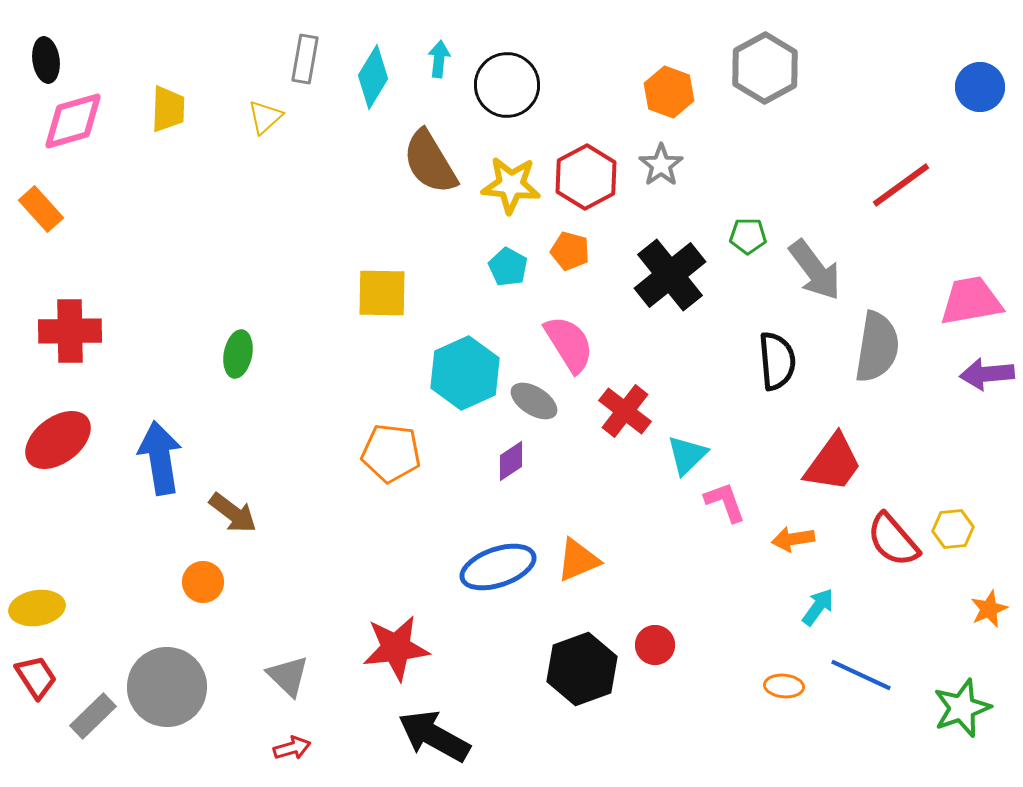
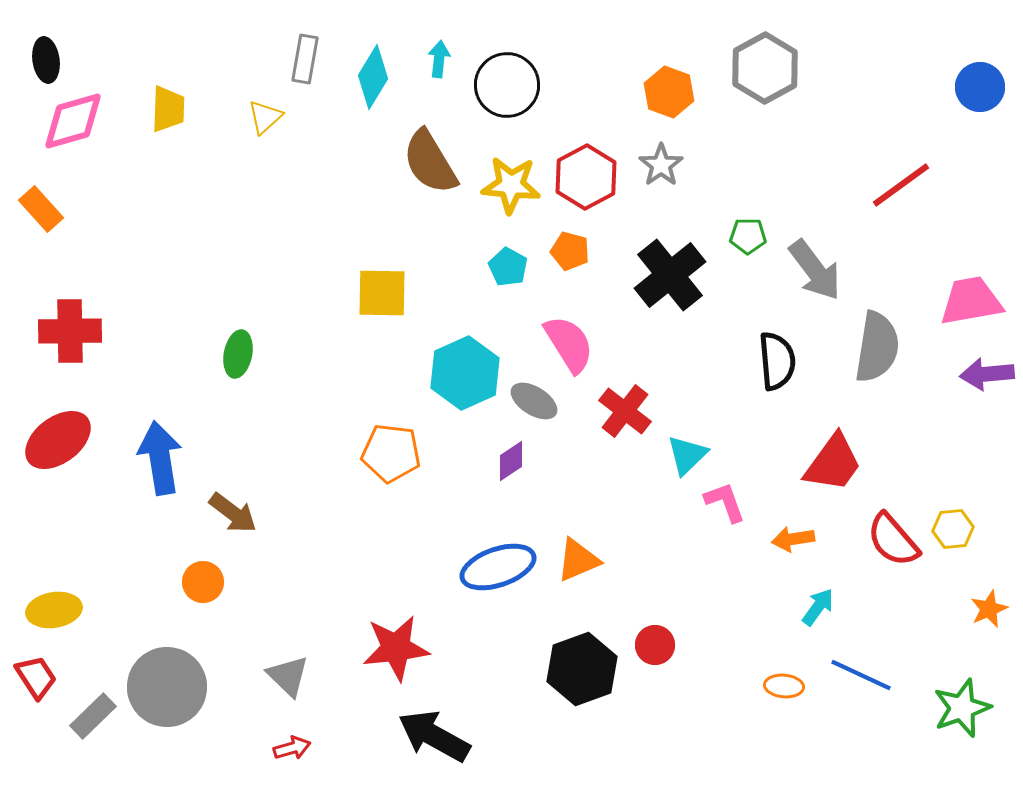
yellow ellipse at (37, 608): moved 17 px right, 2 px down
